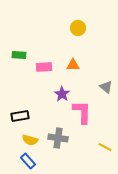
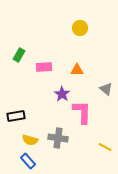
yellow circle: moved 2 px right
green rectangle: rotated 64 degrees counterclockwise
orange triangle: moved 4 px right, 5 px down
gray triangle: moved 2 px down
black rectangle: moved 4 px left
